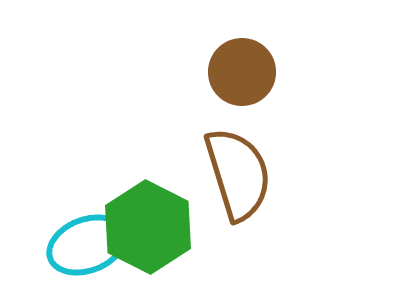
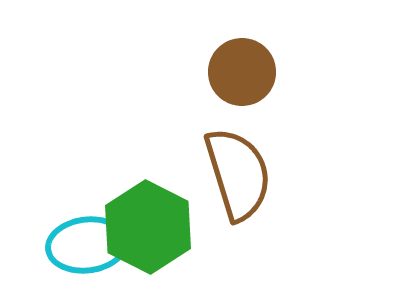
cyan ellipse: rotated 14 degrees clockwise
